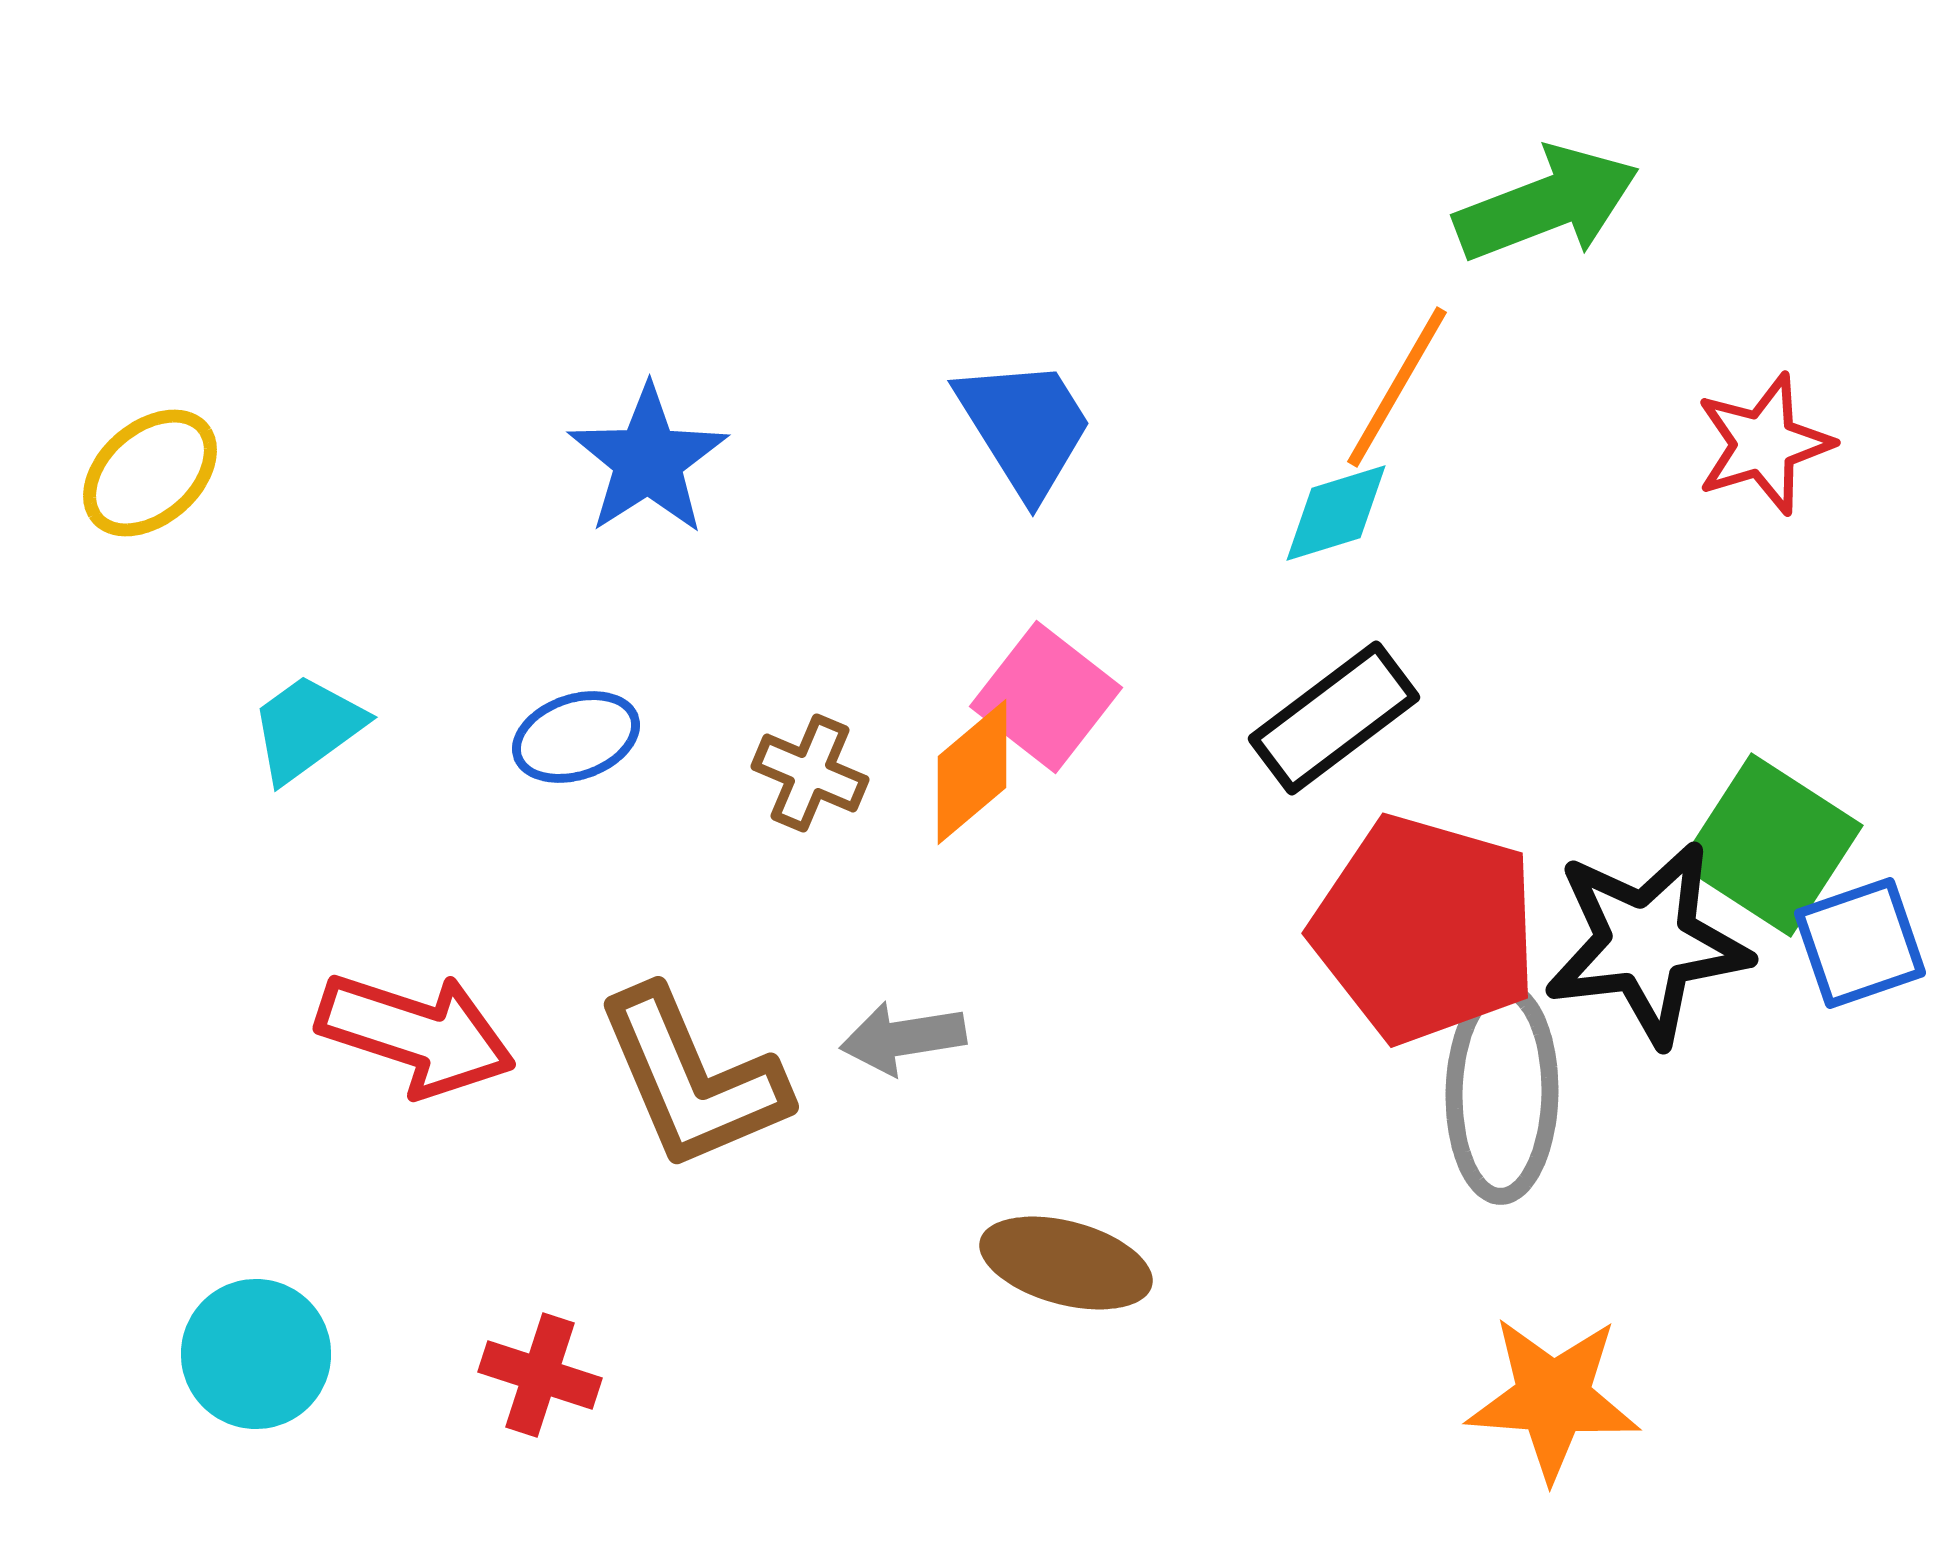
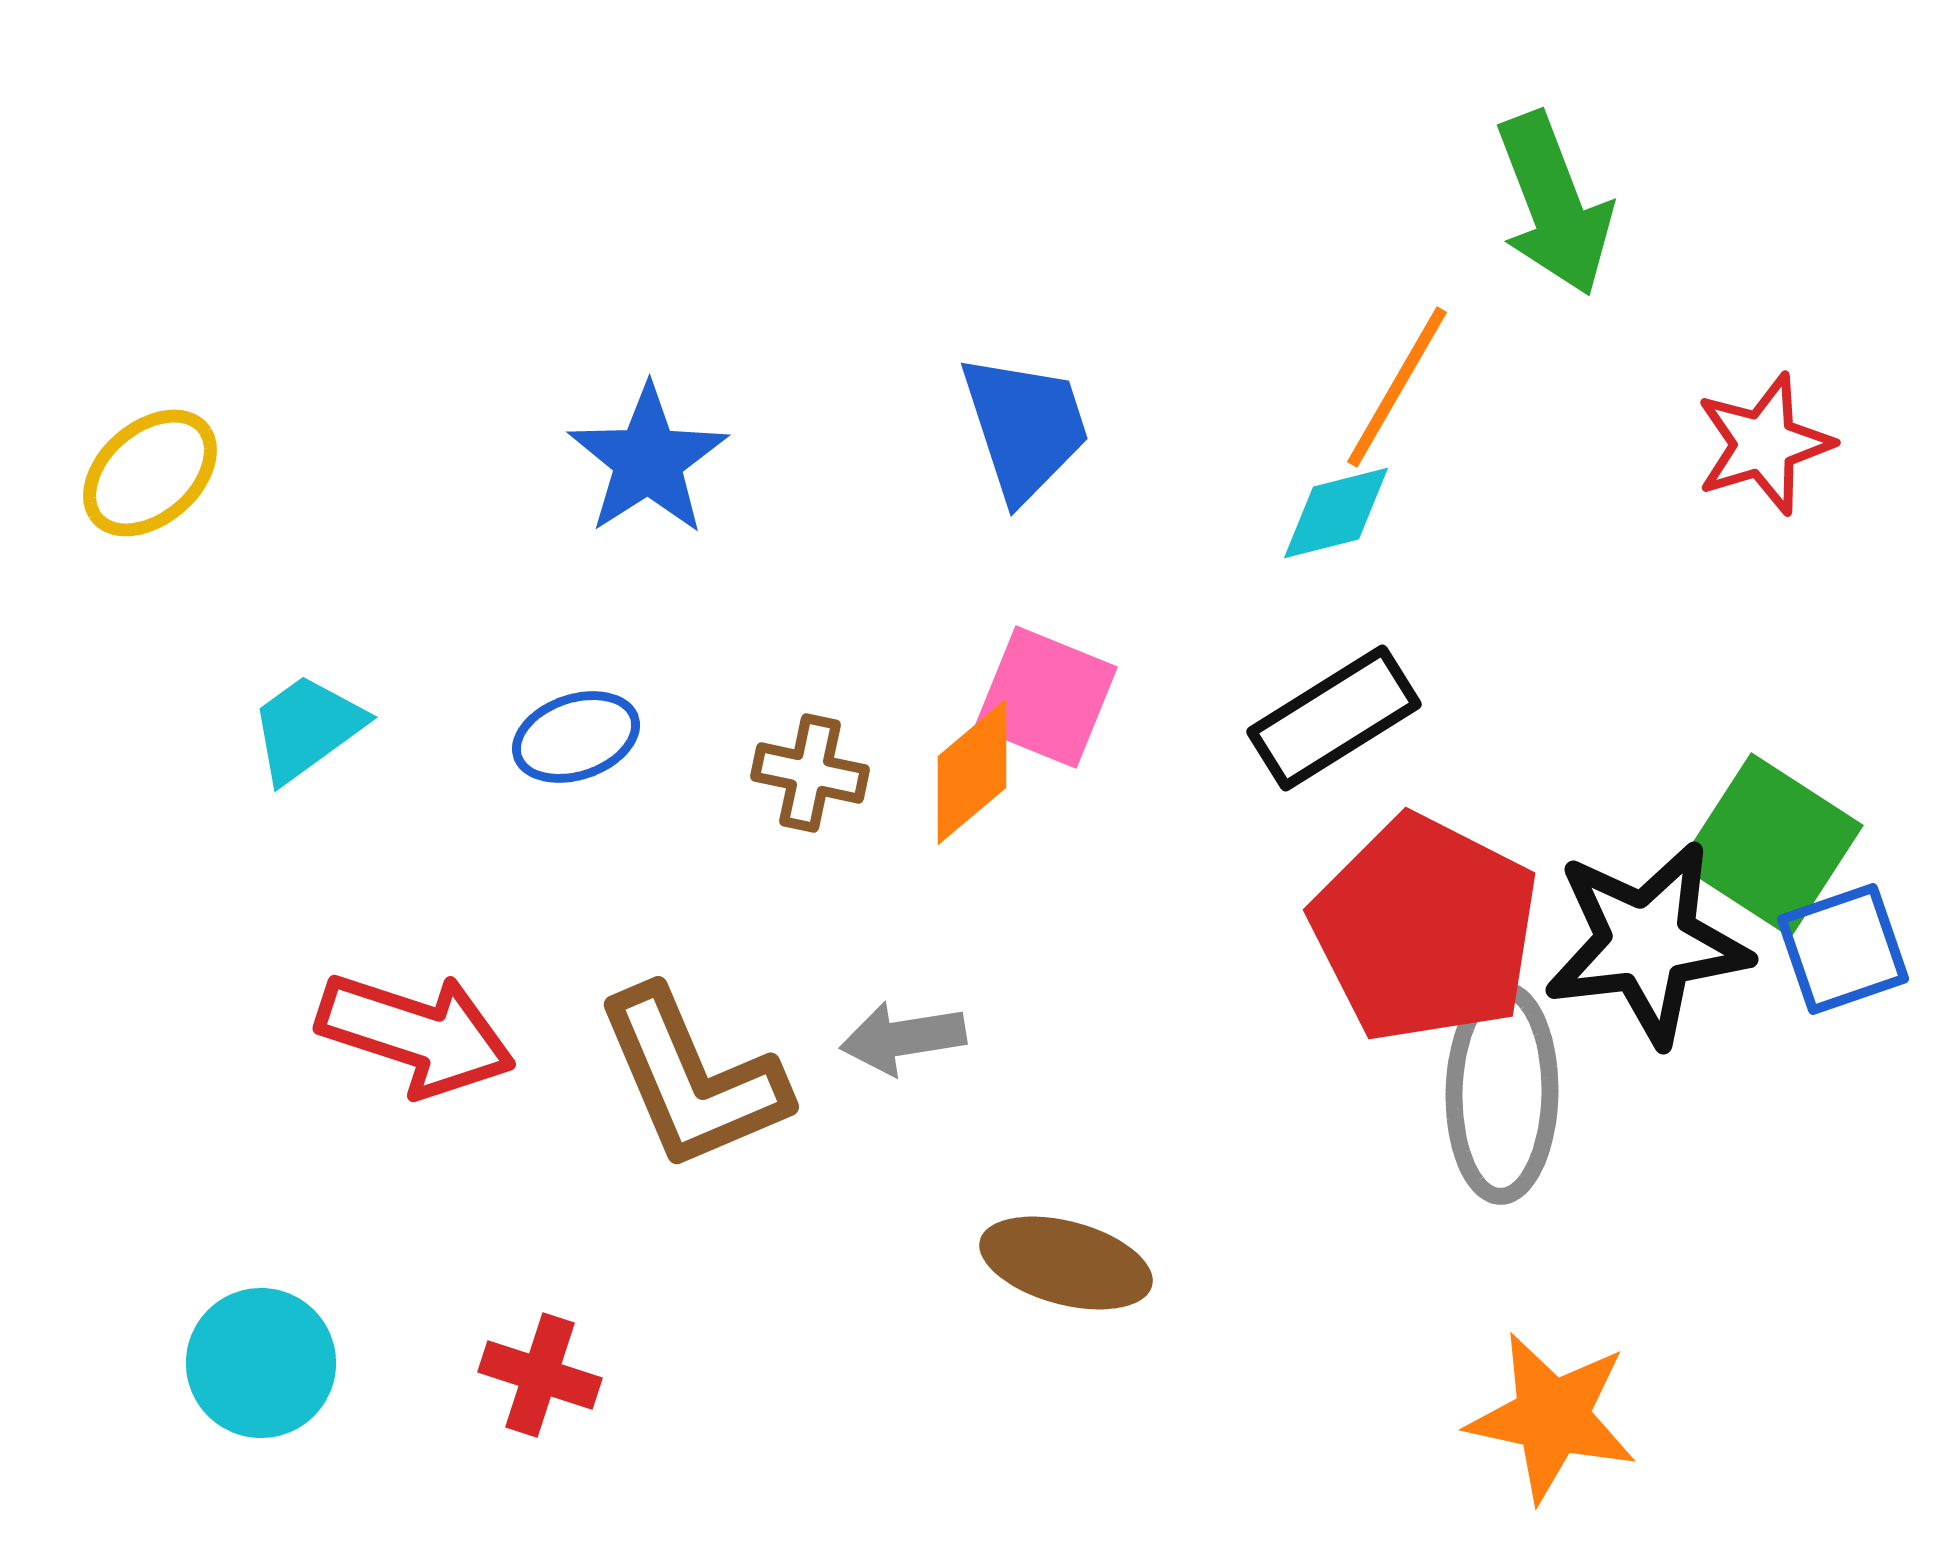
green arrow: moved 7 px right; rotated 90 degrees clockwise
blue trapezoid: rotated 14 degrees clockwise
cyan diamond: rotated 3 degrees clockwise
pink square: rotated 16 degrees counterclockwise
black rectangle: rotated 5 degrees clockwise
brown cross: rotated 11 degrees counterclockwise
red pentagon: rotated 11 degrees clockwise
blue square: moved 17 px left, 6 px down
cyan circle: moved 5 px right, 9 px down
orange star: moved 1 px left, 19 px down; rotated 8 degrees clockwise
